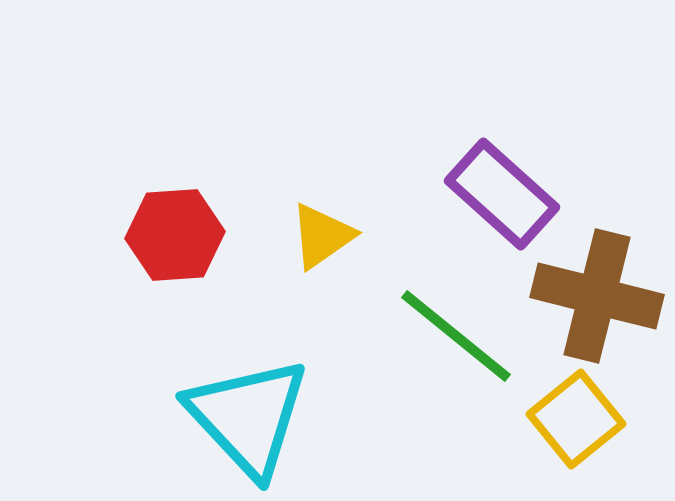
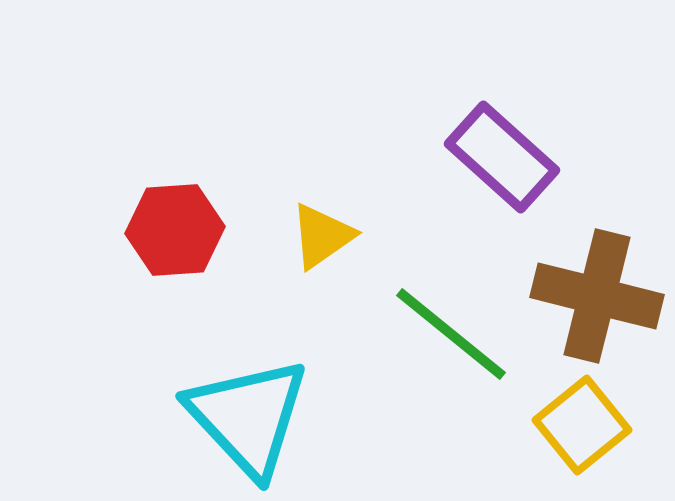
purple rectangle: moved 37 px up
red hexagon: moved 5 px up
green line: moved 5 px left, 2 px up
yellow square: moved 6 px right, 6 px down
